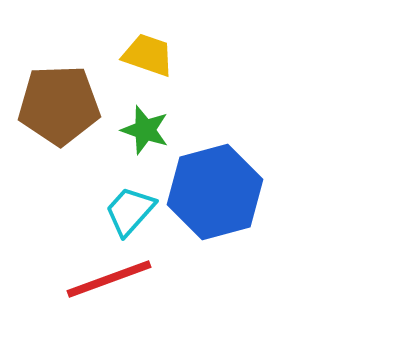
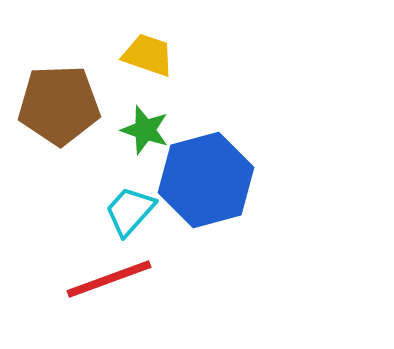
blue hexagon: moved 9 px left, 12 px up
